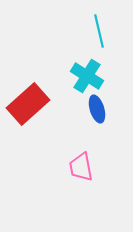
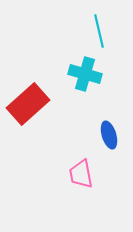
cyan cross: moved 2 px left, 2 px up; rotated 16 degrees counterclockwise
blue ellipse: moved 12 px right, 26 px down
pink trapezoid: moved 7 px down
